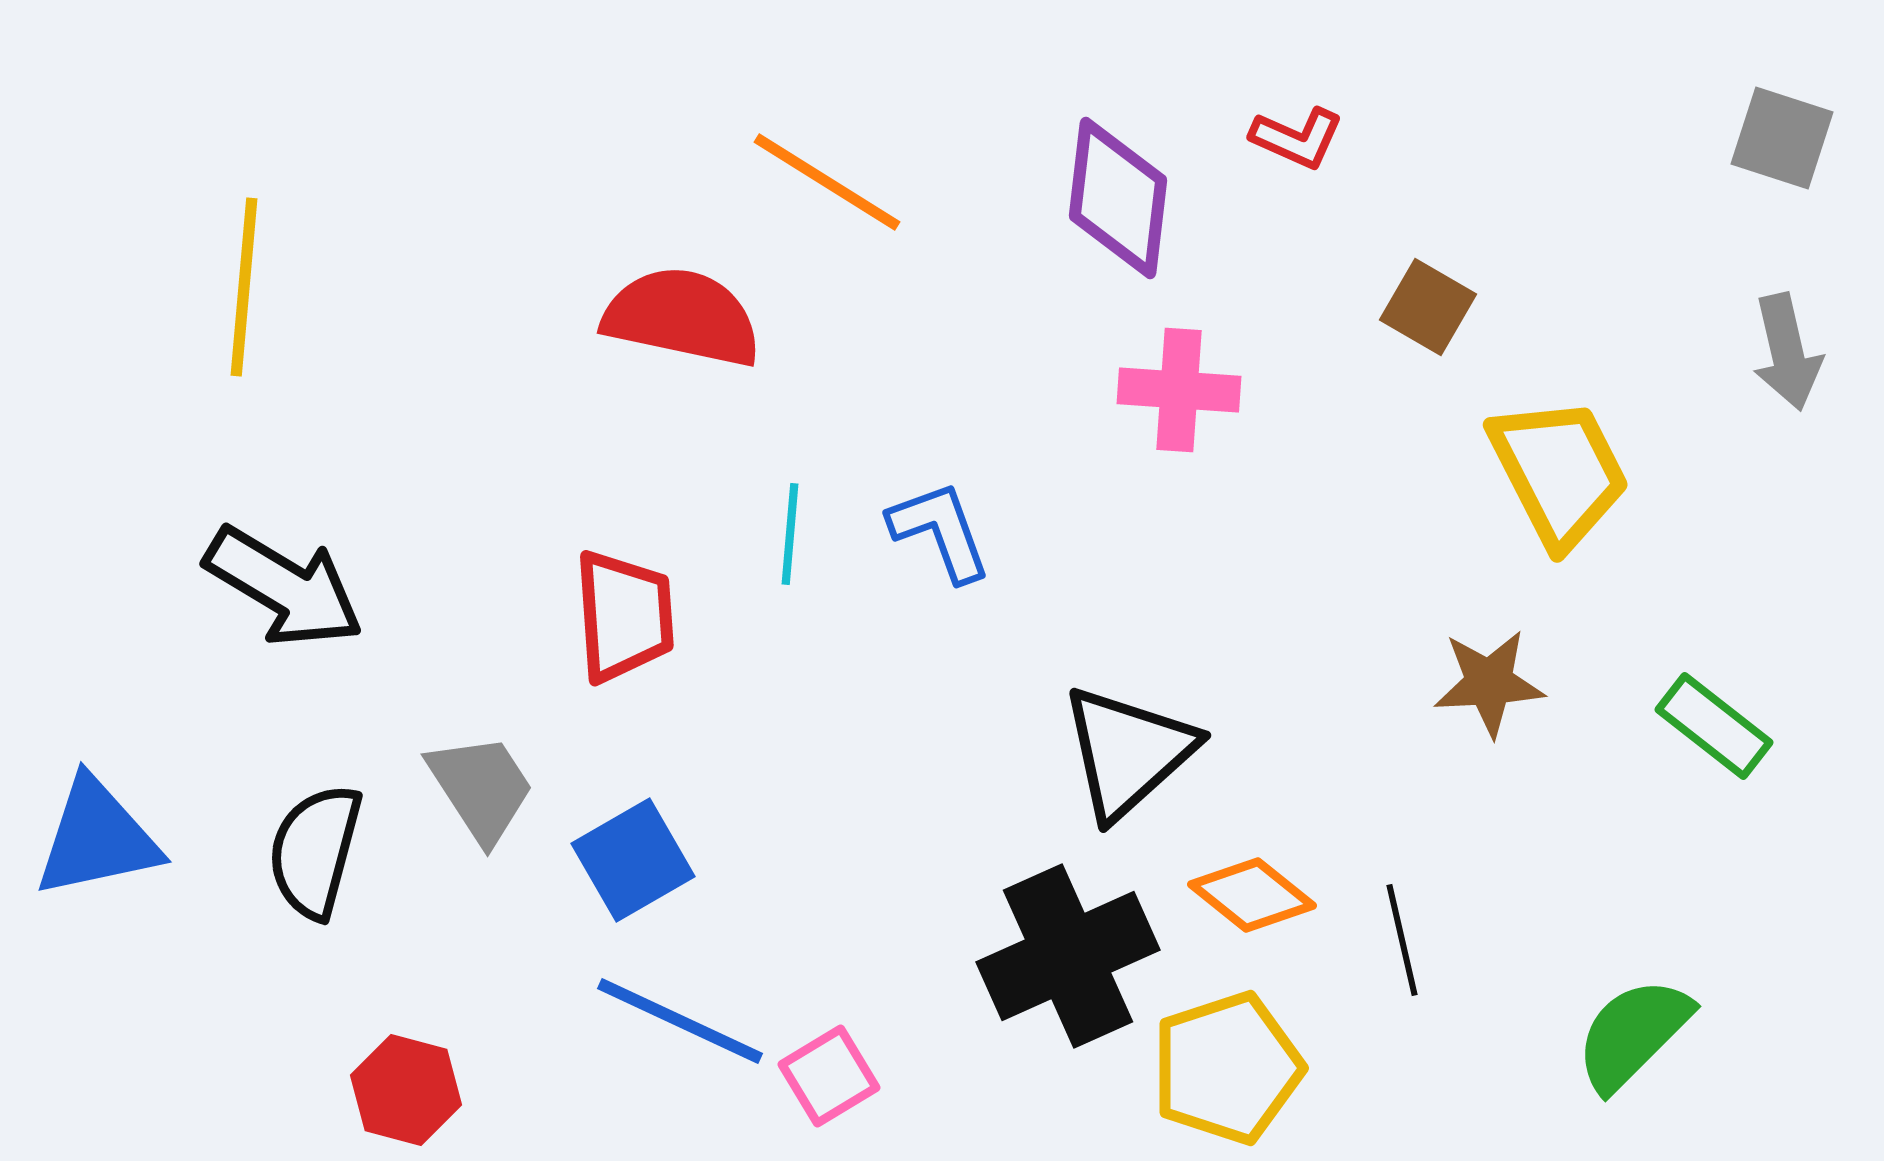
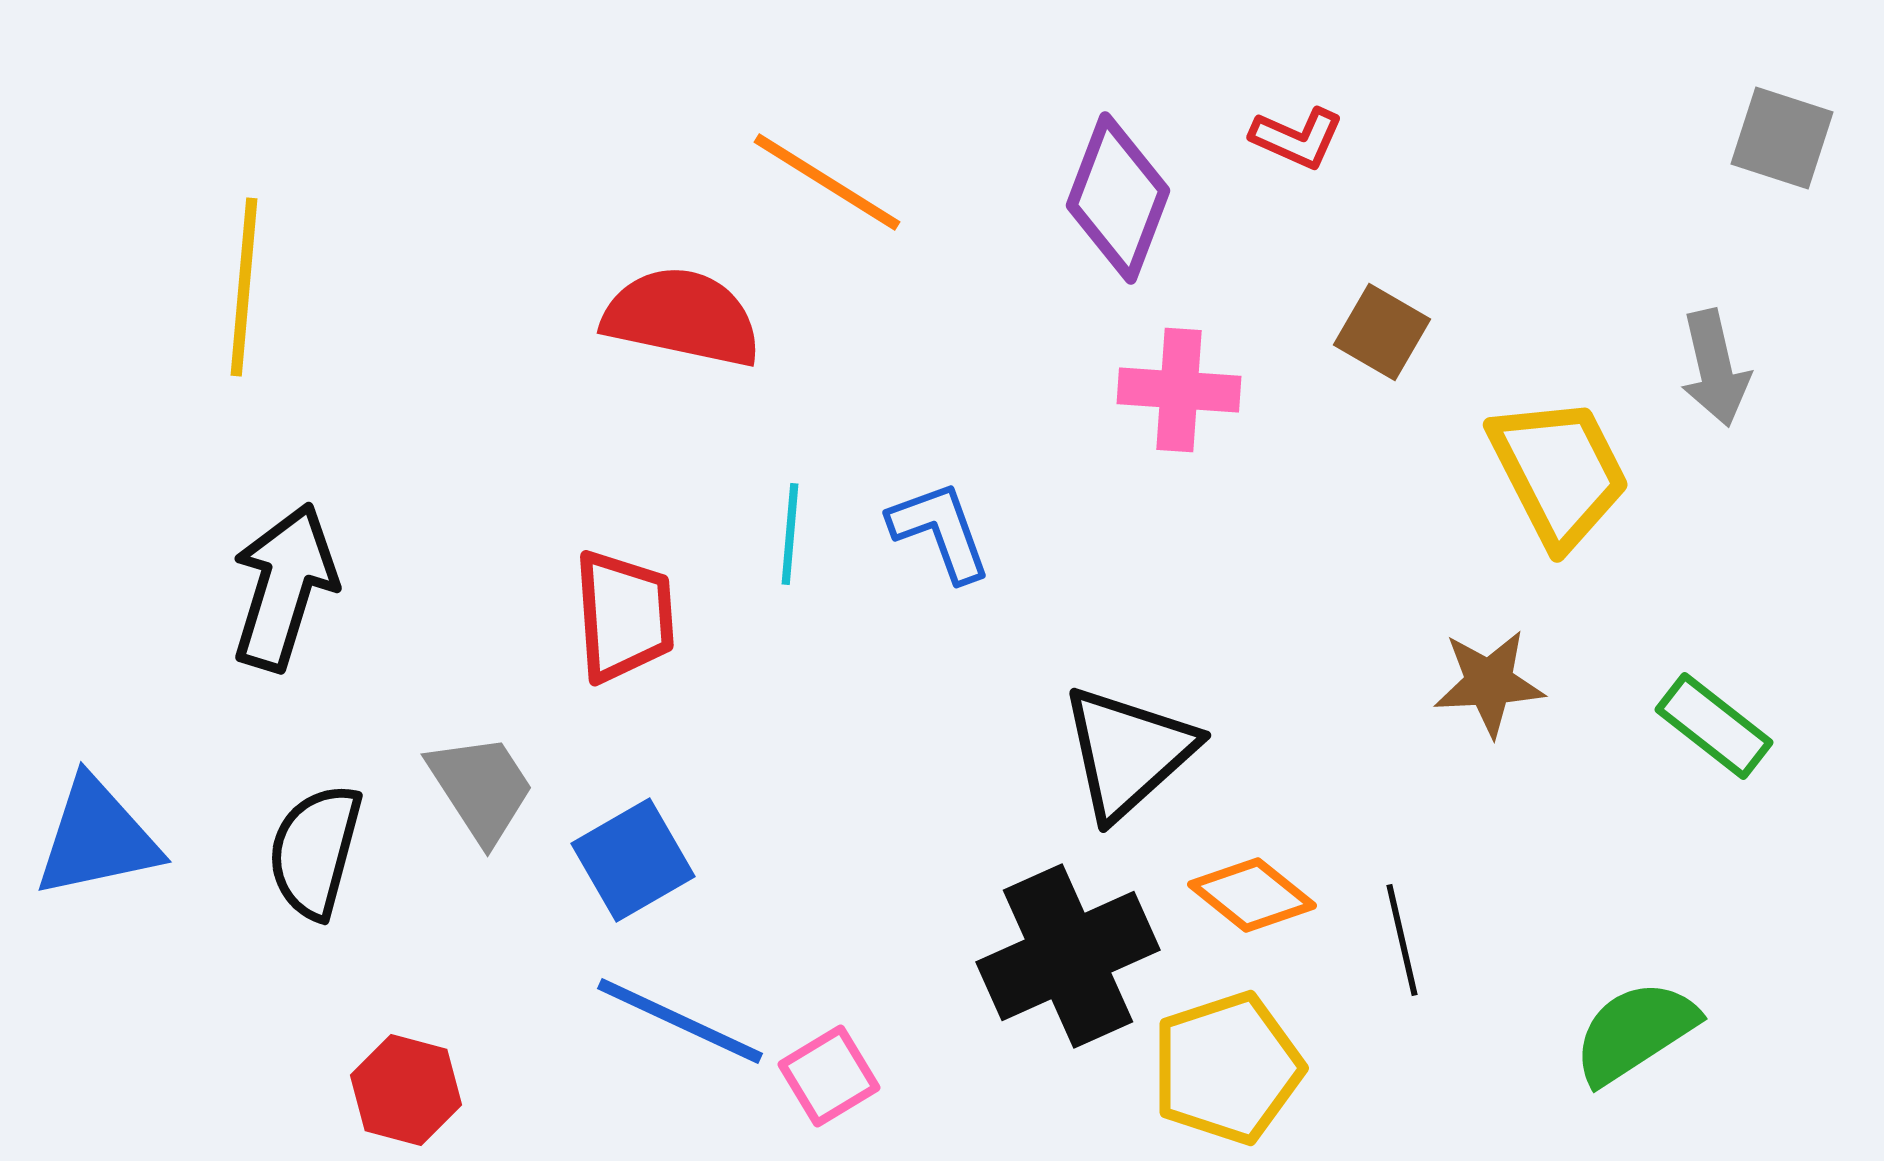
purple diamond: rotated 14 degrees clockwise
brown square: moved 46 px left, 25 px down
gray arrow: moved 72 px left, 16 px down
black arrow: rotated 104 degrees counterclockwise
green semicircle: moved 2 px right, 2 px up; rotated 12 degrees clockwise
